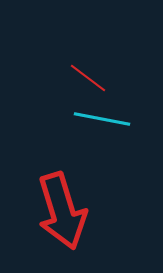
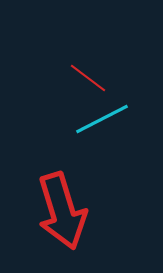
cyan line: rotated 38 degrees counterclockwise
